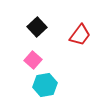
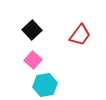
black square: moved 5 px left, 3 px down
